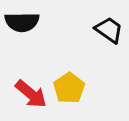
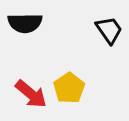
black semicircle: moved 3 px right, 1 px down
black trapezoid: rotated 20 degrees clockwise
